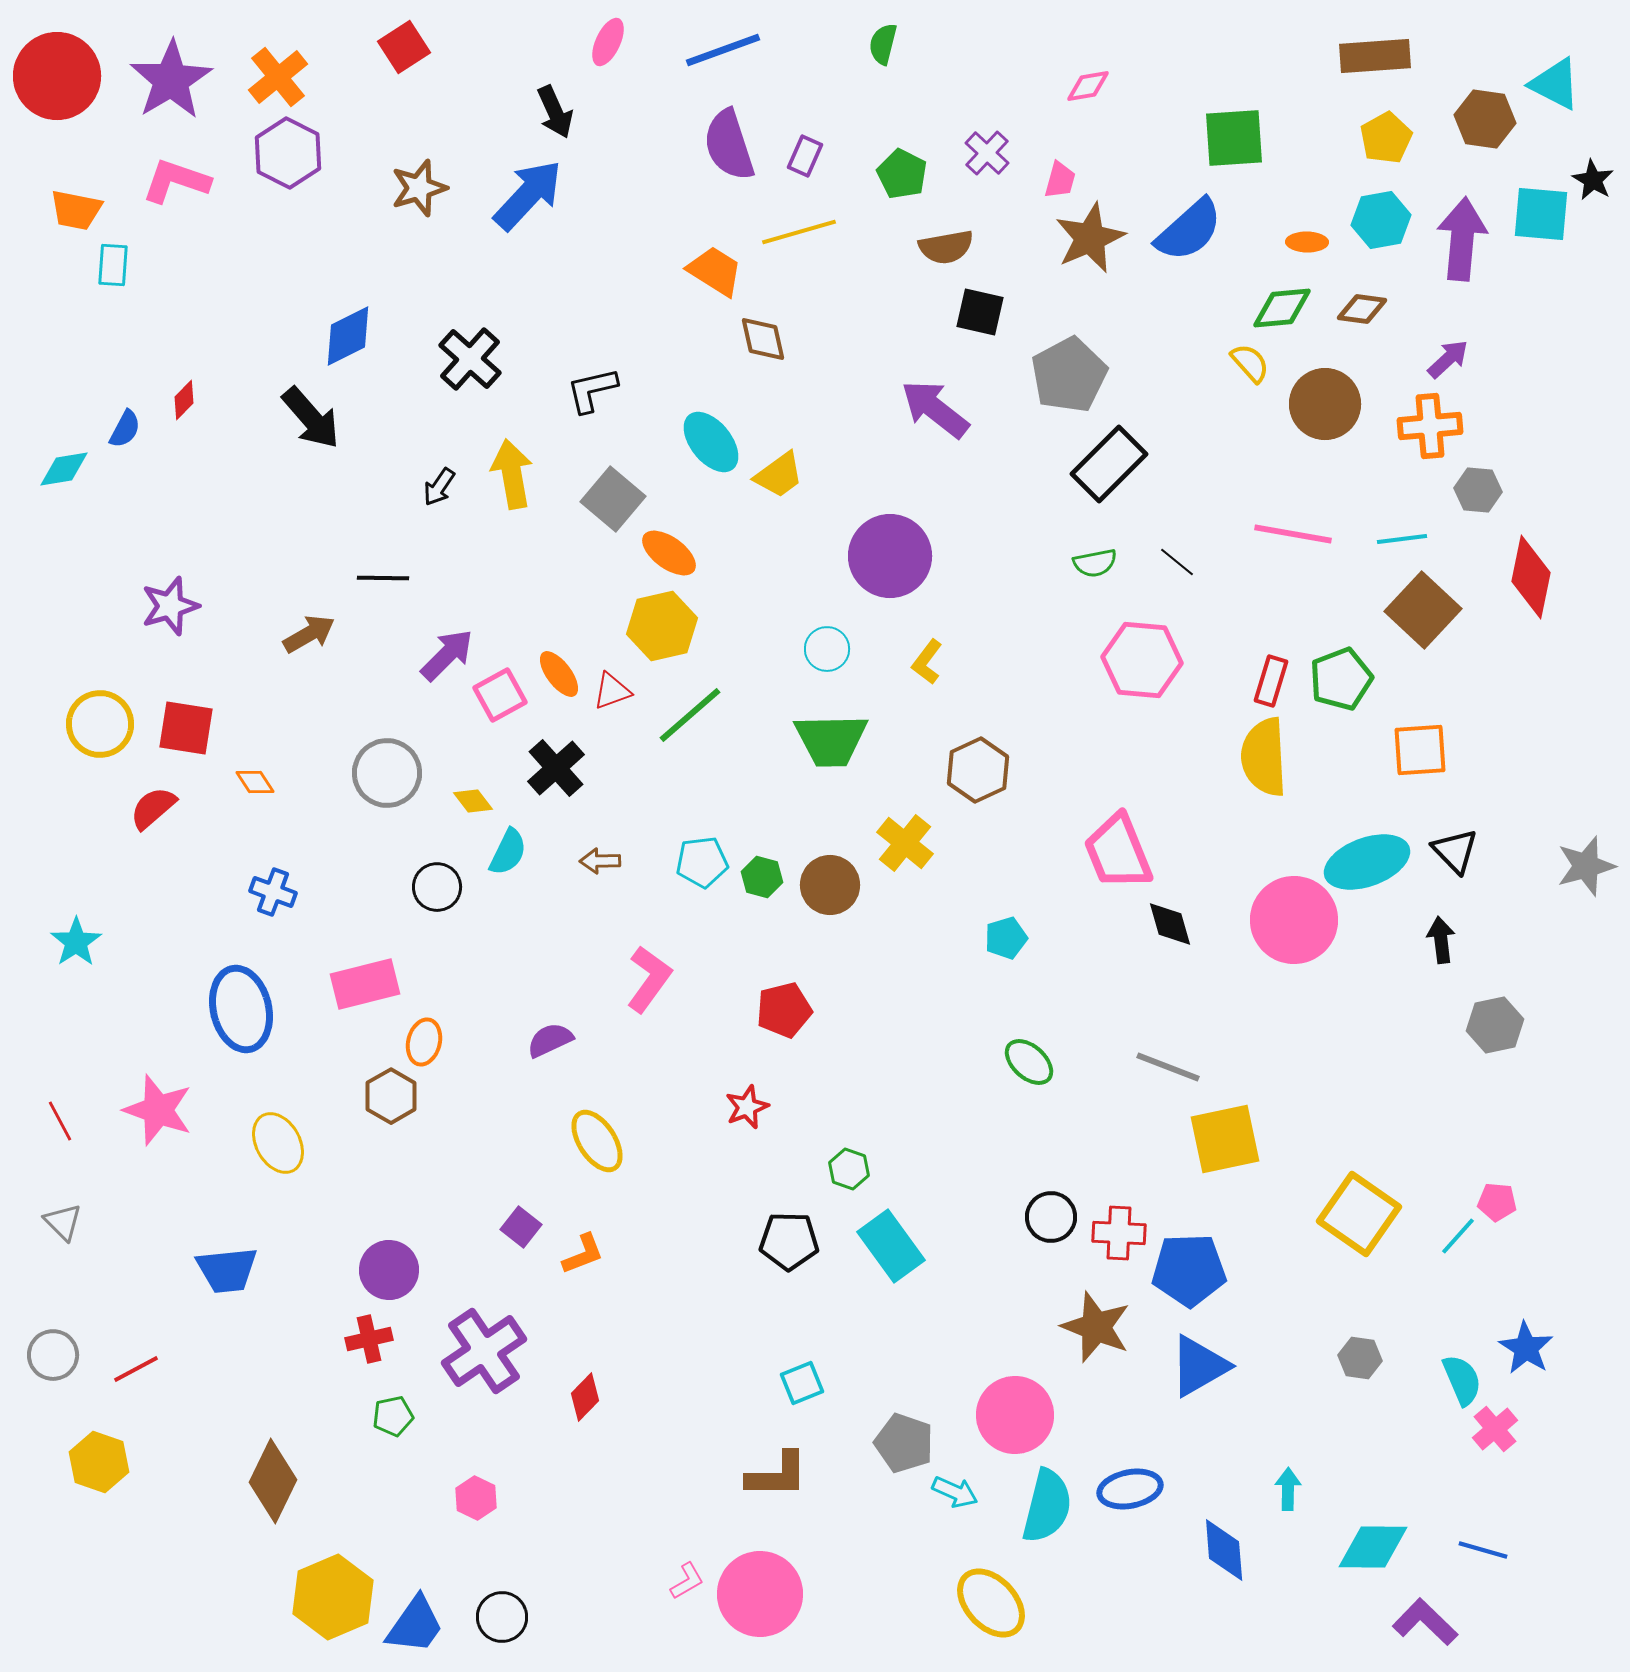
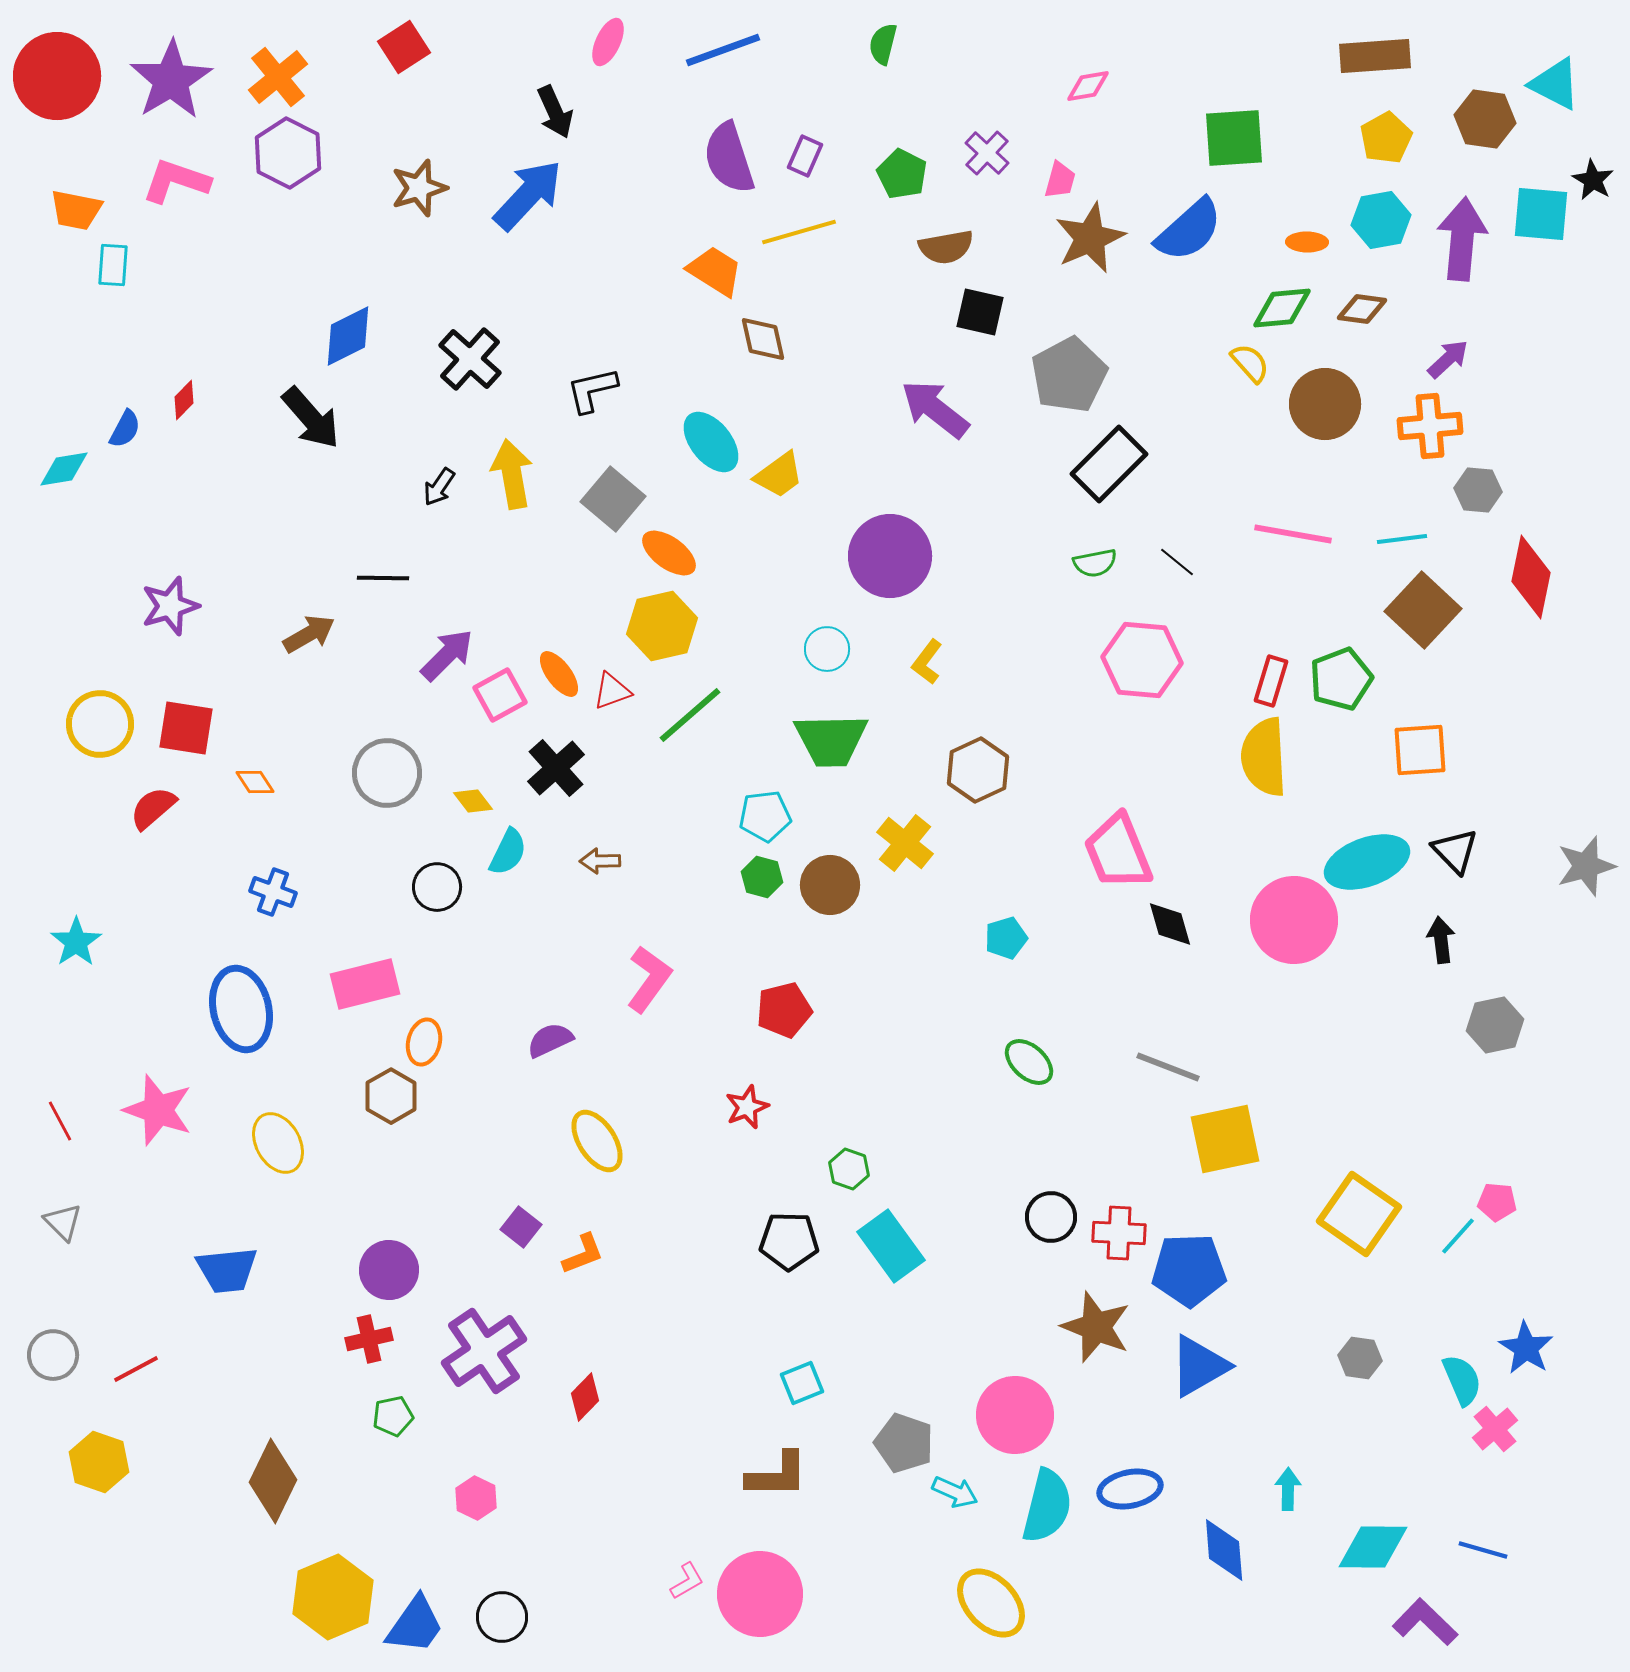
purple semicircle at (729, 145): moved 13 px down
cyan pentagon at (702, 862): moved 63 px right, 46 px up
